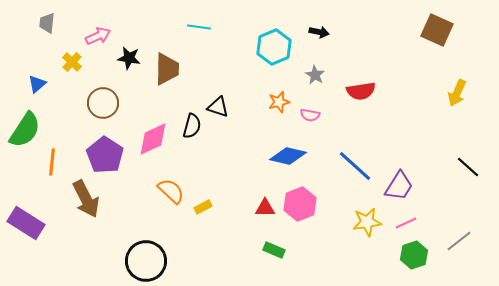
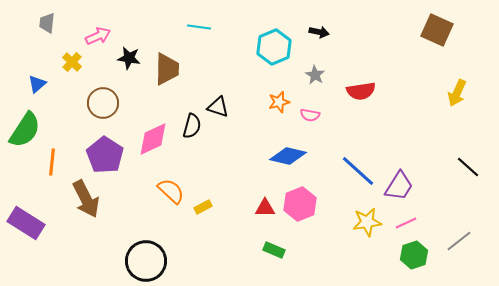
blue line: moved 3 px right, 5 px down
